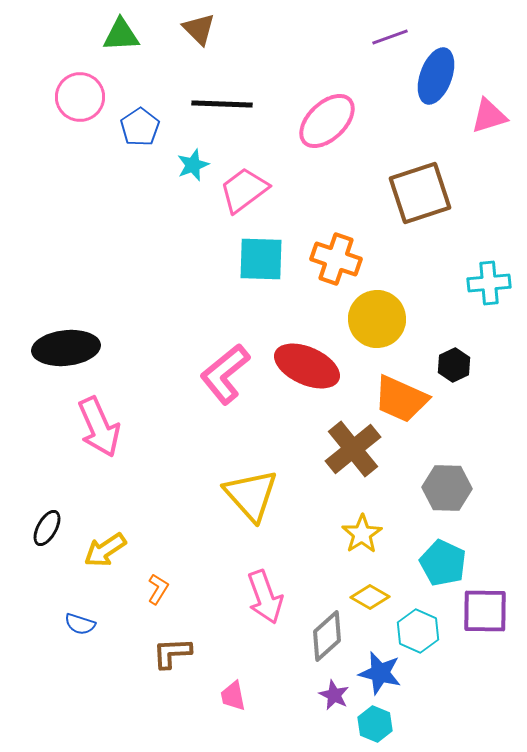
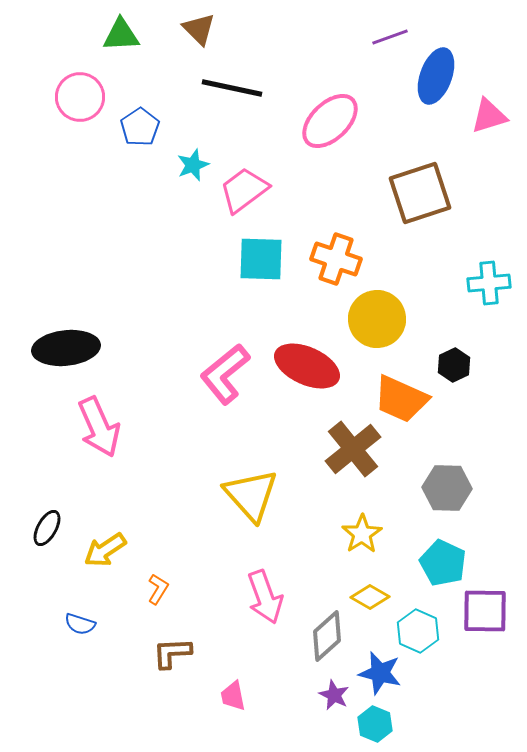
black line at (222, 104): moved 10 px right, 16 px up; rotated 10 degrees clockwise
pink ellipse at (327, 121): moved 3 px right
